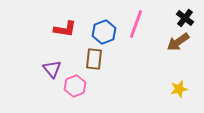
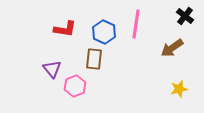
black cross: moved 2 px up
pink line: rotated 12 degrees counterclockwise
blue hexagon: rotated 15 degrees counterclockwise
brown arrow: moved 6 px left, 6 px down
